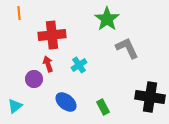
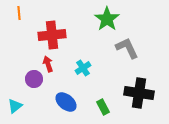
cyan cross: moved 4 px right, 3 px down
black cross: moved 11 px left, 4 px up
